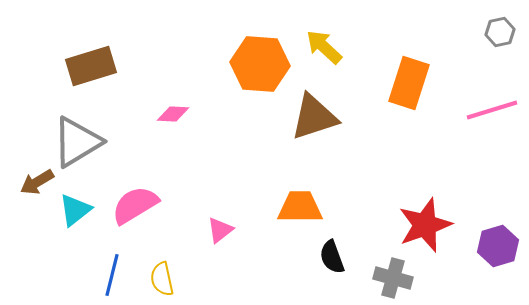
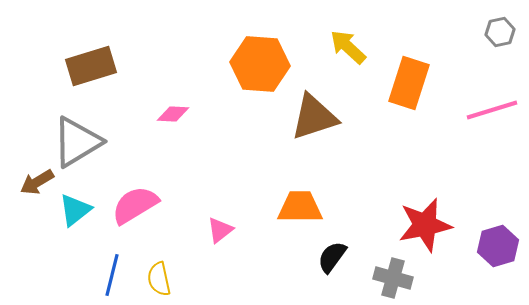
yellow arrow: moved 24 px right
red star: rotated 8 degrees clockwise
black semicircle: rotated 56 degrees clockwise
yellow semicircle: moved 3 px left
